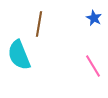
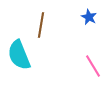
blue star: moved 5 px left, 1 px up
brown line: moved 2 px right, 1 px down
